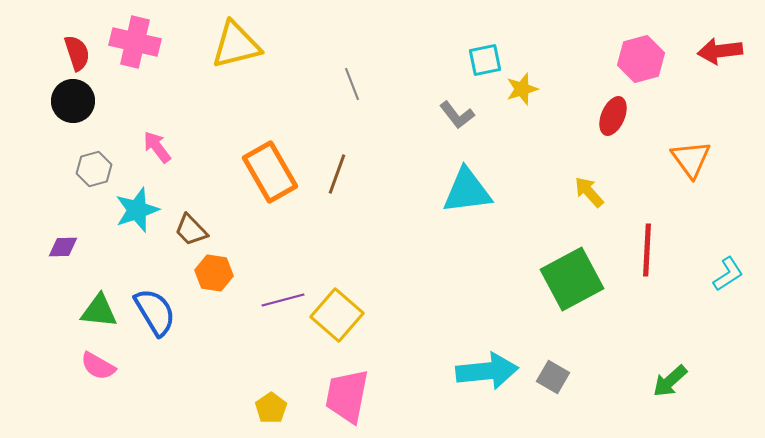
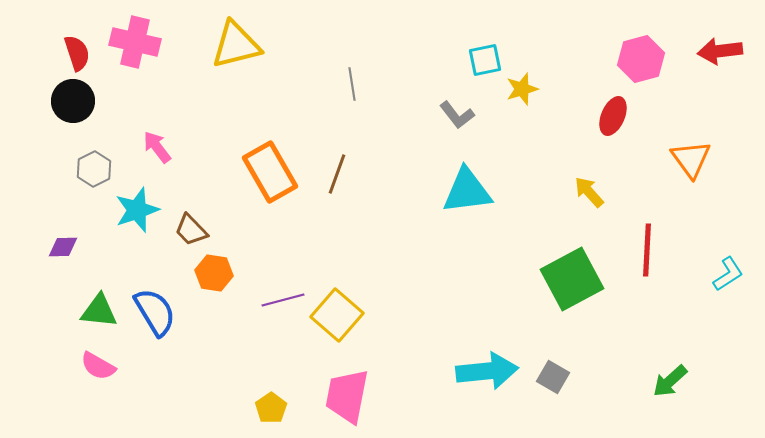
gray line: rotated 12 degrees clockwise
gray hexagon: rotated 12 degrees counterclockwise
